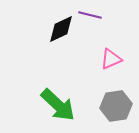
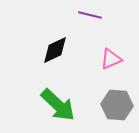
black diamond: moved 6 px left, 21 px down
gray hexagon: moved 1 px right, 1 px up; rotated 12 degrees clockwise
